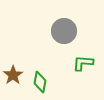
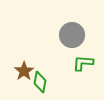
gray circle: moved 8 px right, 4 px down
brown star: moved 11 px right, 4 px up
